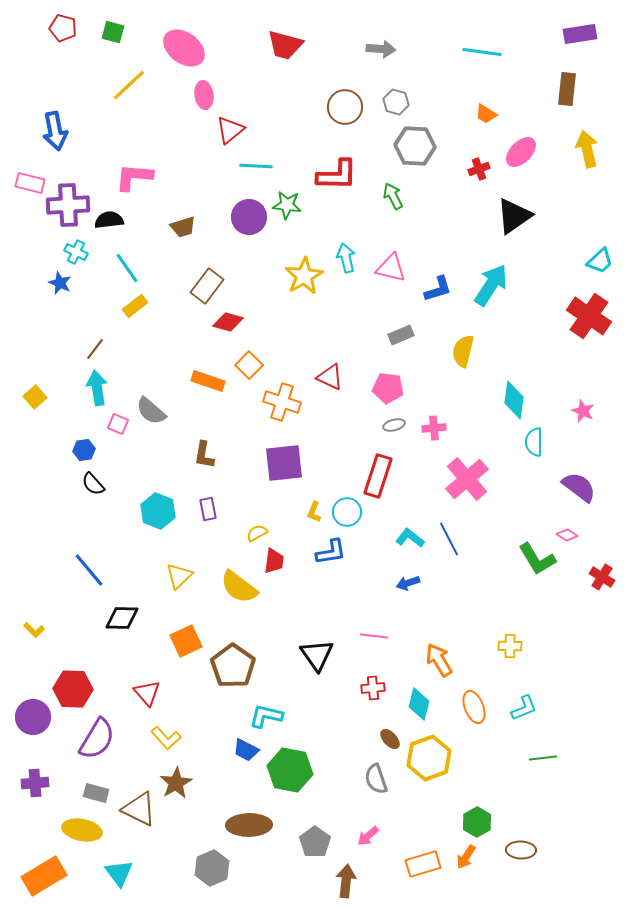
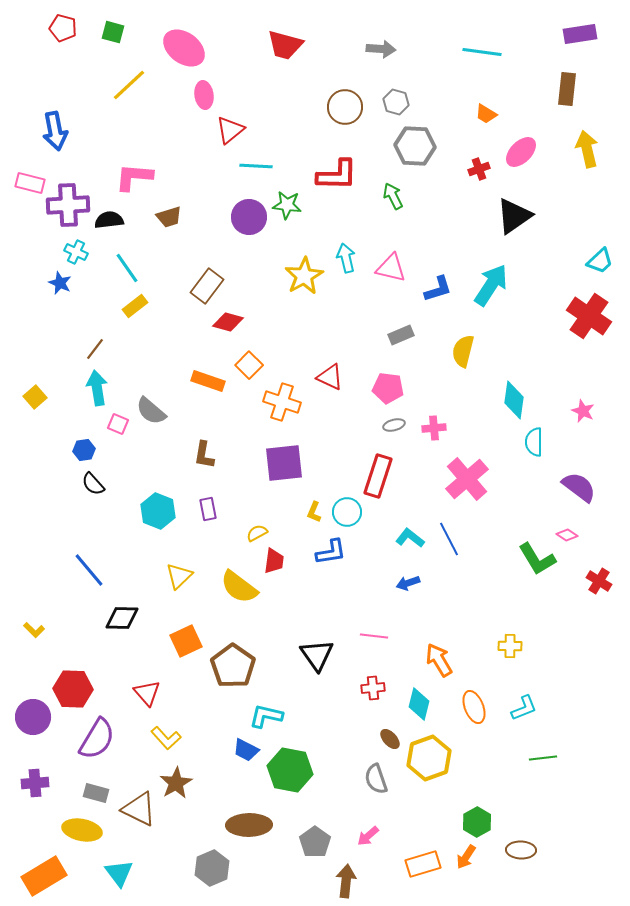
brown trapezoid at (183, 227): moved 14 px left, 10 px up
red cross at (602, 577): moved 3 px left, 4 px down
